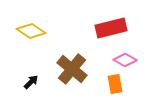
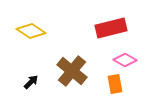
brown cross: moved 2 px down
